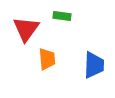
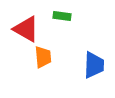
red triangle: rotated 36 degrees counterclockwise
orange trapezoid: moved 4 px left, 2 px up
